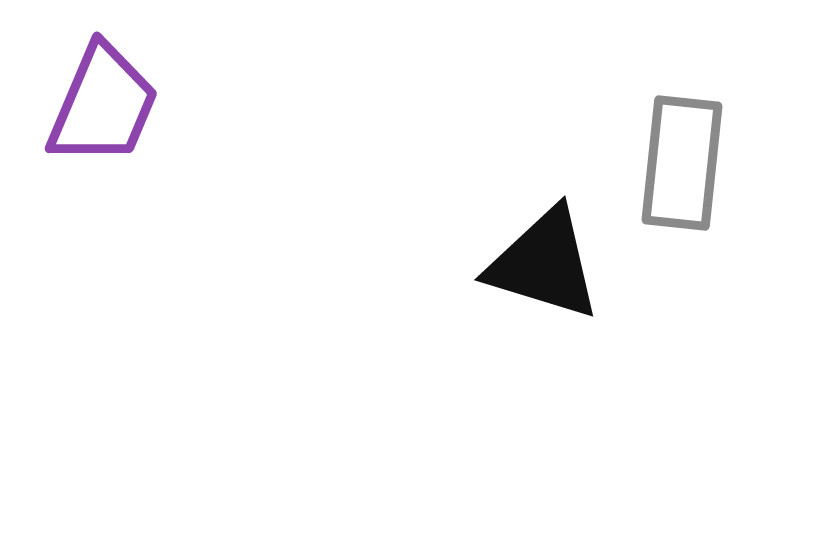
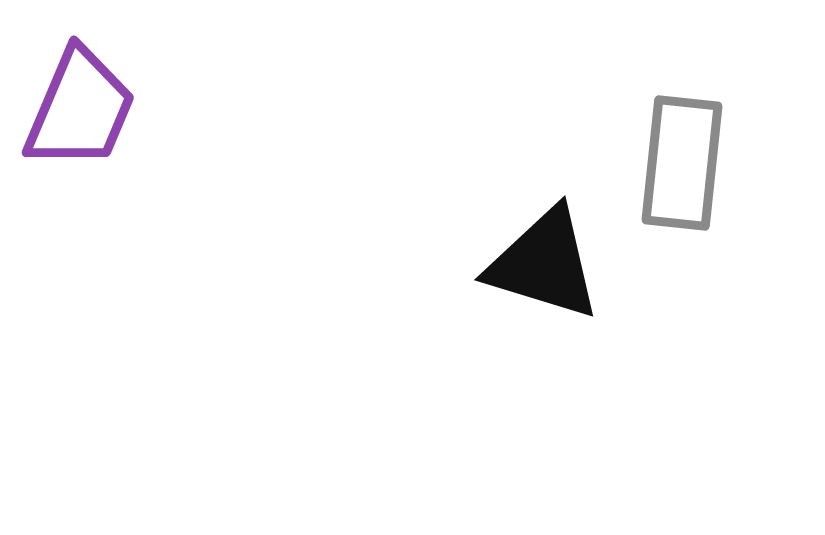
purple trapezoid: moved 23 px left, 4 px down
